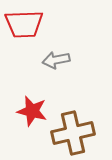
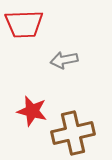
gray arrow: moved 8 px right
